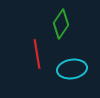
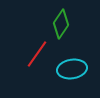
red line: rotated 44 degrees clockwise
